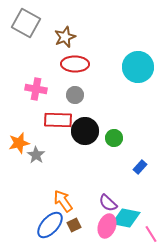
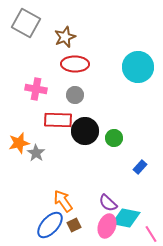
gray star: moved 2 px up
